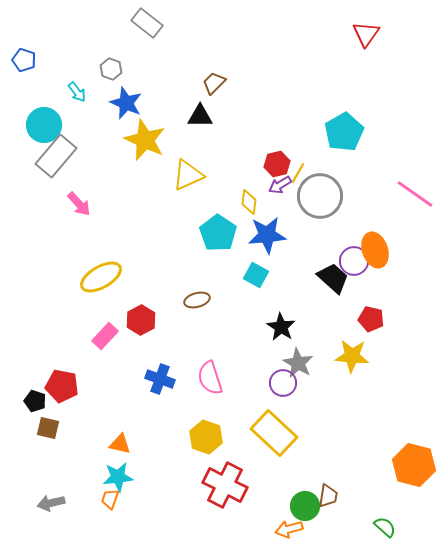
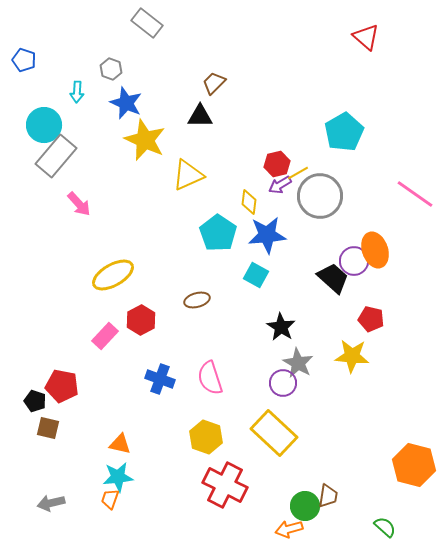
red triangle at (366, 34): moved 3 px down; rotated 24 degrees counterclockwise
cyan arrow at (77, 92): rotated 40 degrees clockwise
yellow line at (298, 173): rotated 30 degrees clockwise
yellow ellipse at (101, 277): moved 12 px right, 2 px up
